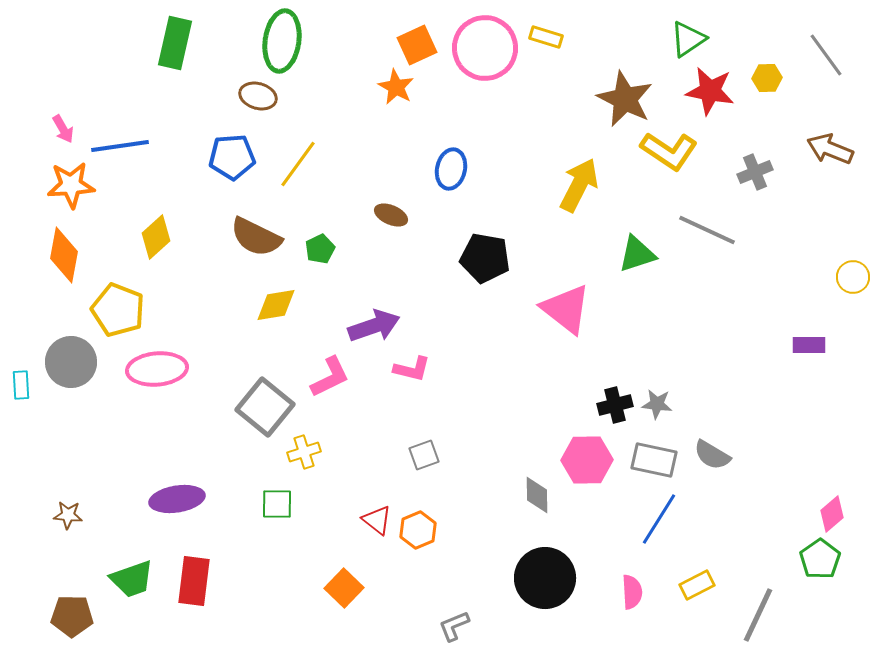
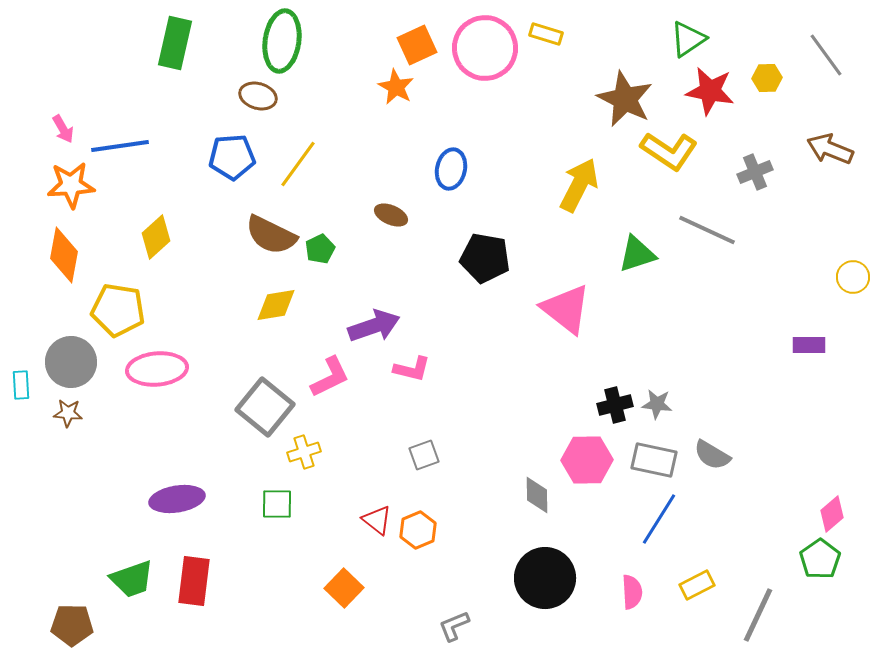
yellow rectangle at (546, 37): moved 3 px up
brown semicircle at (256, 237): moved 15 px right, 2 px up
yellow pentagon at (118, 310): rotated 12 degrees counterclockwise
brown star at (68, 515): moved 102 px up
brown pentagon at (72, 616): moved 9 px down
